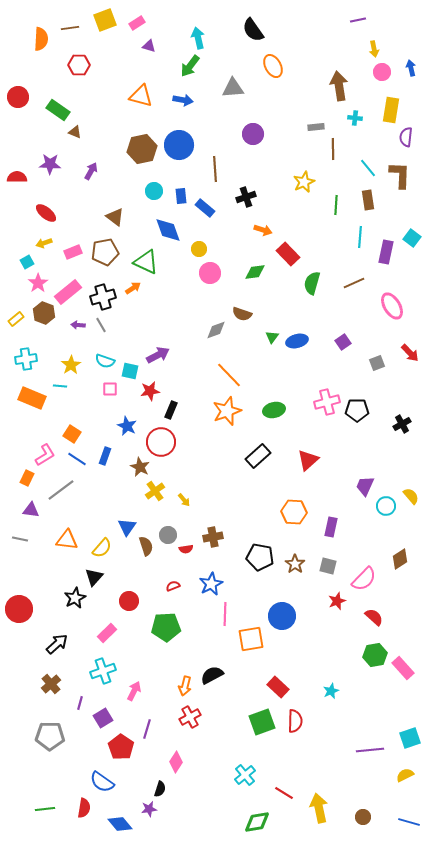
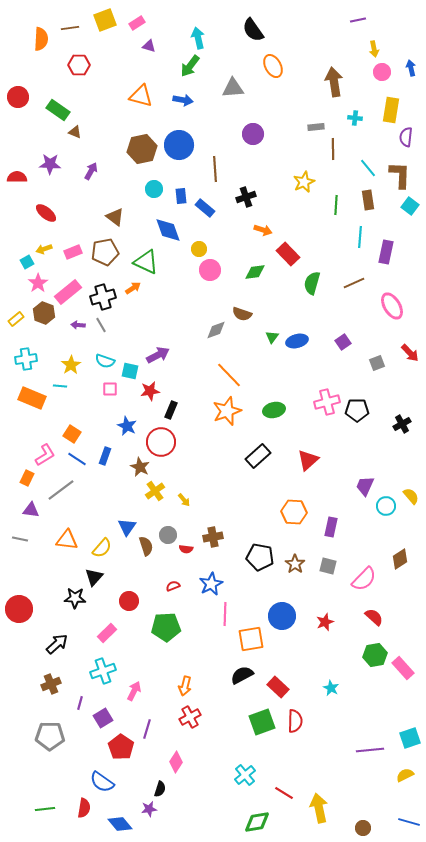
brown arrow at (339, 86): moved 5 px left, 4 px up
cyan circle at (154, 191): moved 2 px up
cyan square at (412, 238): moved 2 px left, 32 px up
yellow arrow at (44, 243): moved 6 px down
pink circle at (210, 273): moved 3 px up
red semicircle at (186, 549): rotated 16 degrees clockwise
black star at (75, 598): rotated 30 degrees clockwise
red star at (337, 601): moved 12 px left, 21 px down
black semicircle at (212, 675): moved 30 px right
brown cross at (51, 684): rotated 18 degrees clockwise
cyan star at (331, 691): moved 3 px up; rotated 21 degrees counterclockwise
brown circle at (363, 817): moved 11 px down
